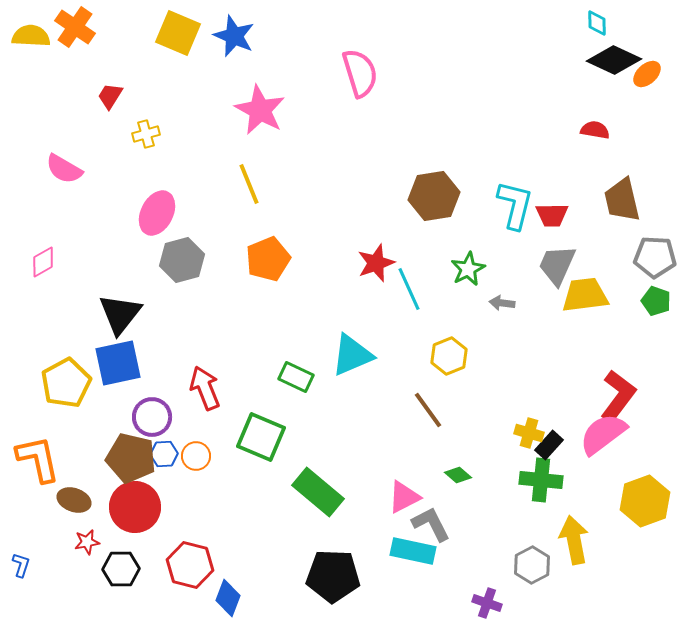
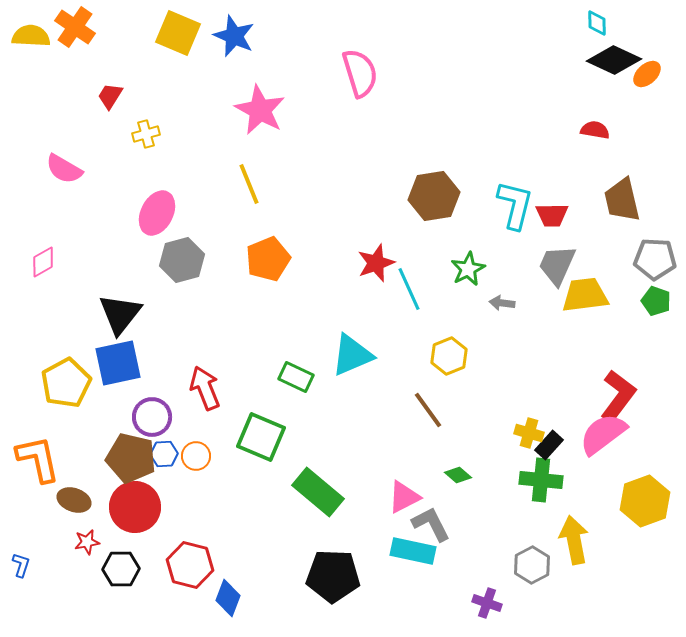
gray pentagon at (655, 257): moved 2 px down
